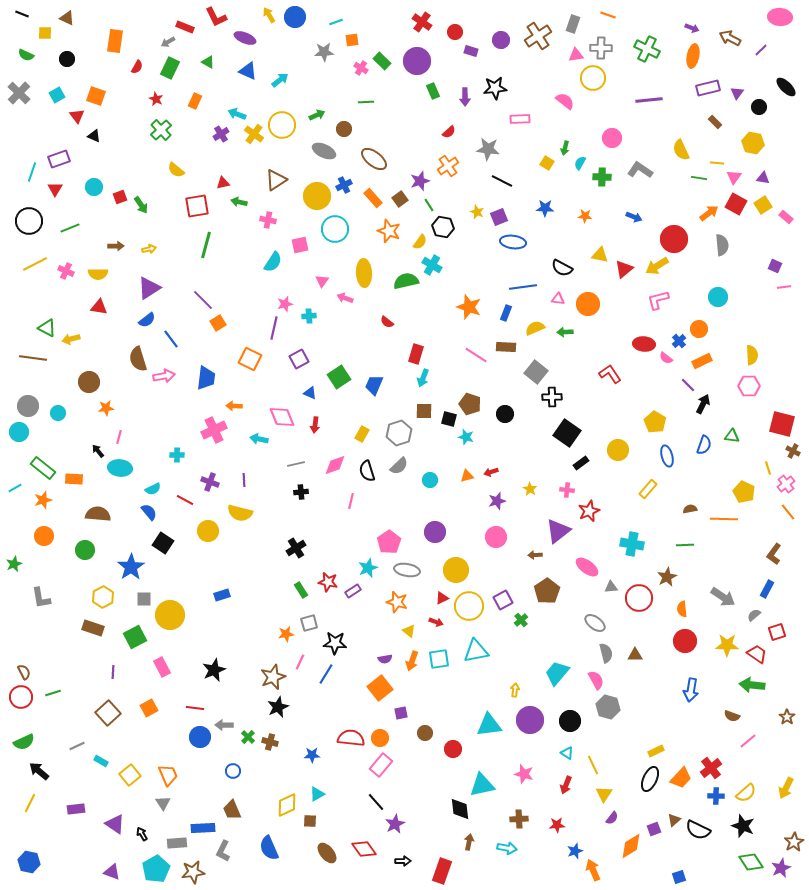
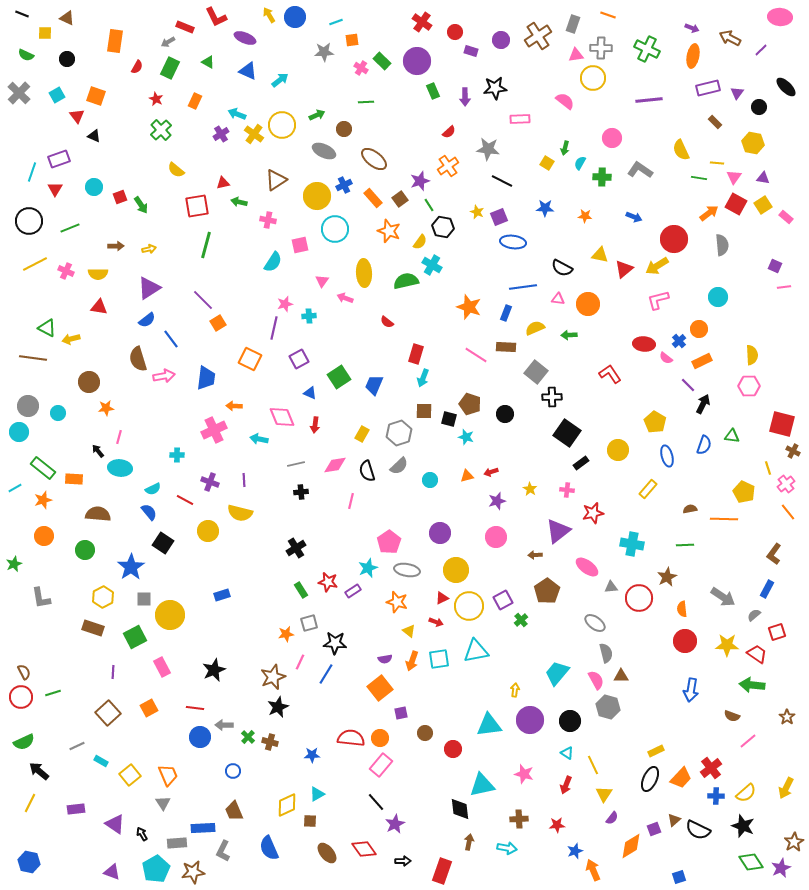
green arrow at (565, 332): moved 4 px right, 3 px down
pink diamond at (335, 465): rotated 10 degrees clockwise
red star at (589, 511): moved 4 px right, 2 px down; rotated 10 degrees clockwise
purple circle at (435, 532): moved 5 px right, 1 px down
brown triangle at (635, 655): moved 14 px left, 21 px down
brown trapezoid at (232, 810): moved 2 px right, 1 px down
